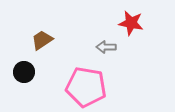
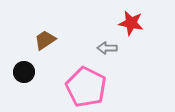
brown trapezoid: moved 3 px right
gray arrow: moved 1 px right, 1 px down
pink pentagon: rotated 18 degrees clockwise
